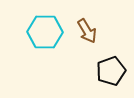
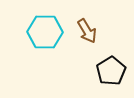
black pentagon: rotated 12 degrees counterclockwise
